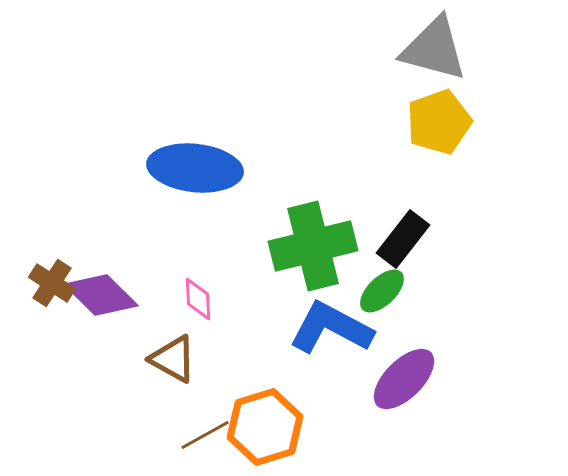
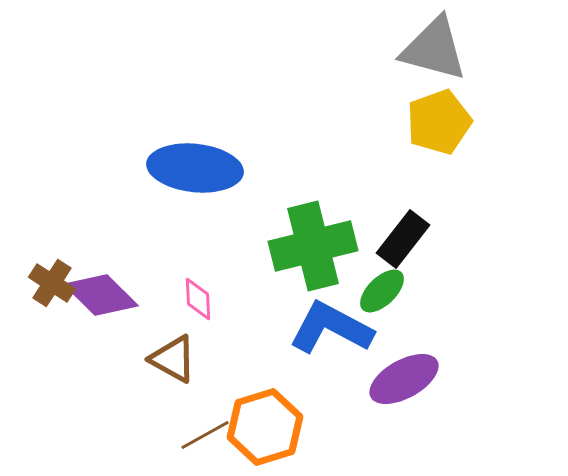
purple ellipse: rotated 16 degrees clockwise
